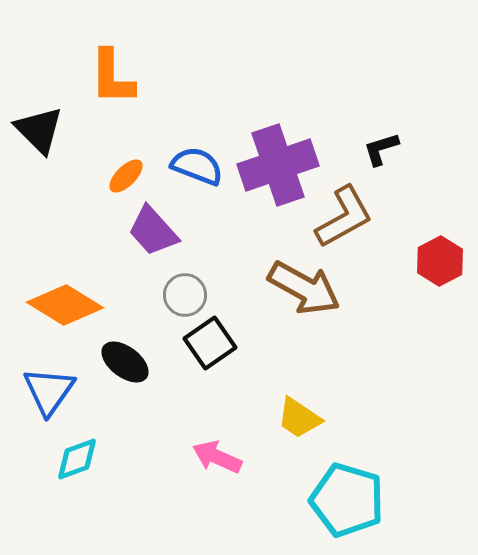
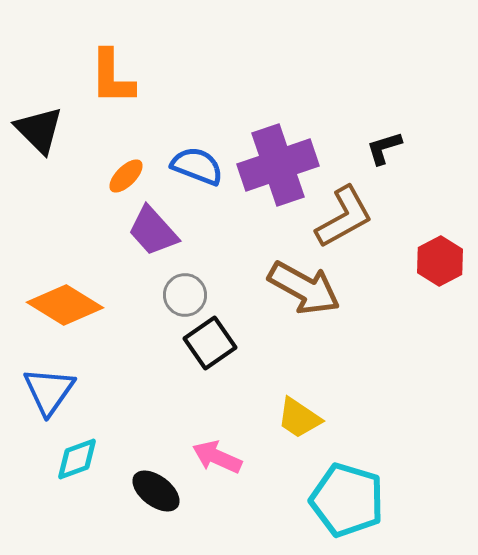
black L-shape: moved 3 px right, 1 px up
black ellipse: moved 31 px right, 129 px down
